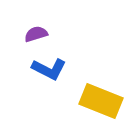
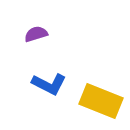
blue L-shape: moved 15 px down
